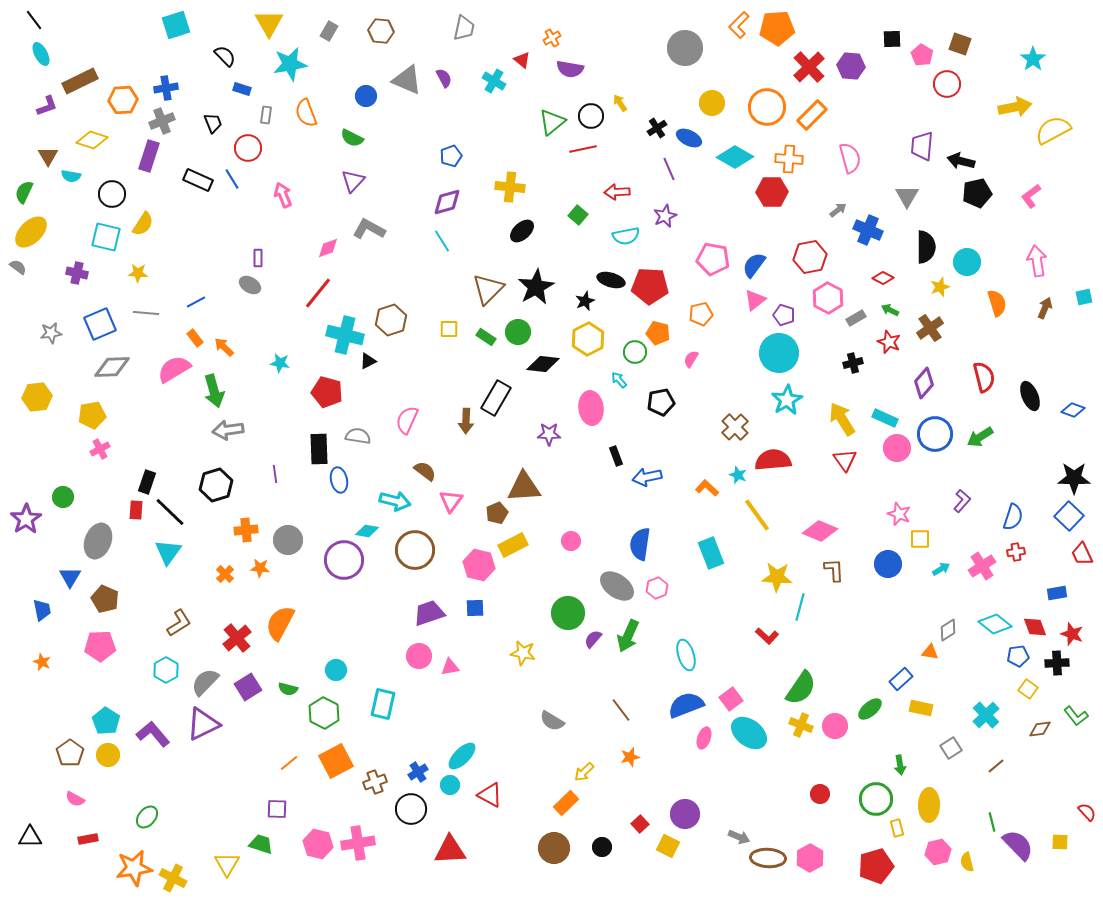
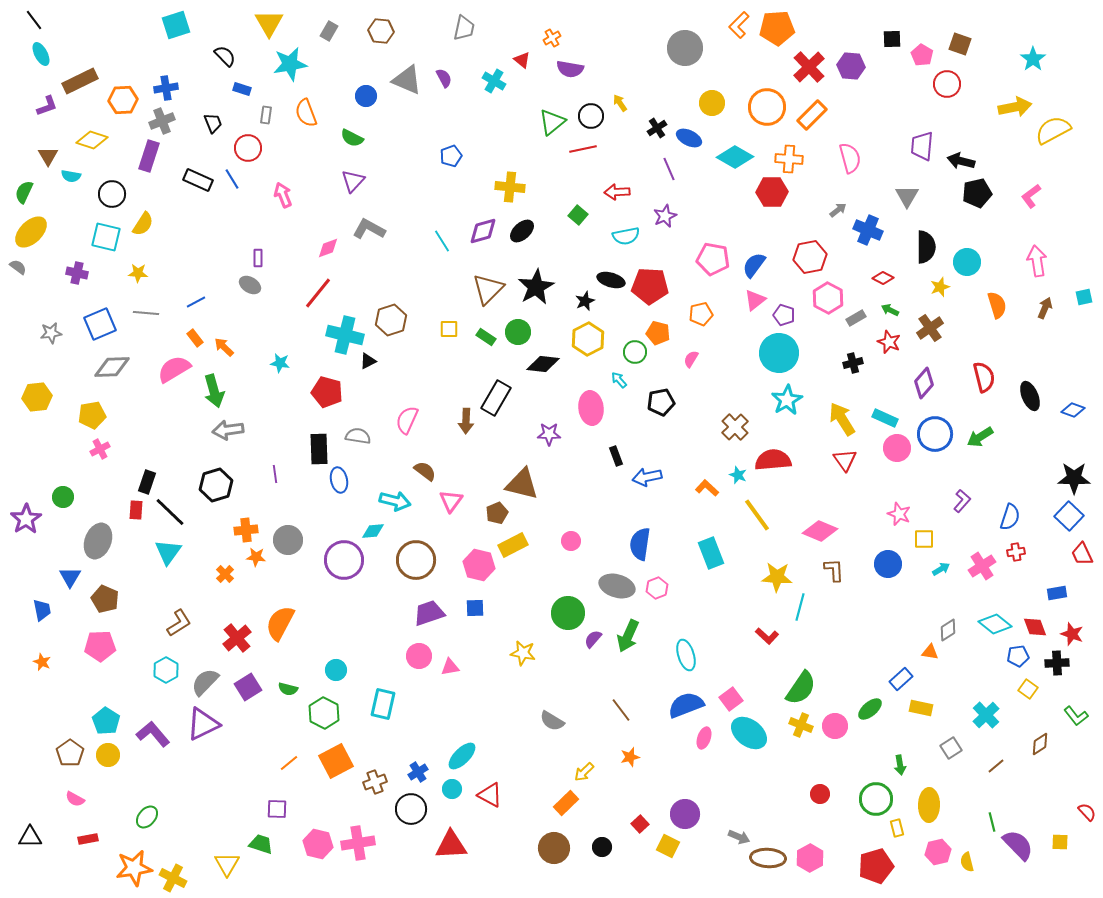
purple diamond at (447, 202): moved 36 px right, 29 px down
orange semicircle at (997, 303): moved 2 px down
brown triangle at (524, 487): moved 2 px left, 3 px up; rotated 18 degrees clockwise
blue semicircle at (1013, 517): moved 3 px left
cyan diamond at (367, 531): moved 6 px right; rotated 15 degrees counterclockwise
yellow square at (920, 539): moved 4 px right
brown circle at (415, 550): moved 1 px right, 10 px down
orange star at (260, 568): moved 4 px left, 11 px up
gray ellipse at (617, 586): rotated 20 degrees counterclockwise
brown diamond at (1040, 729): moved 15 px down; rotated 25 degrees counterclockwise
cyan circle at (450, 785): moved 2 px right, 4 px down
red triangle at (450, 850): moved 1 px right, 5 px up
